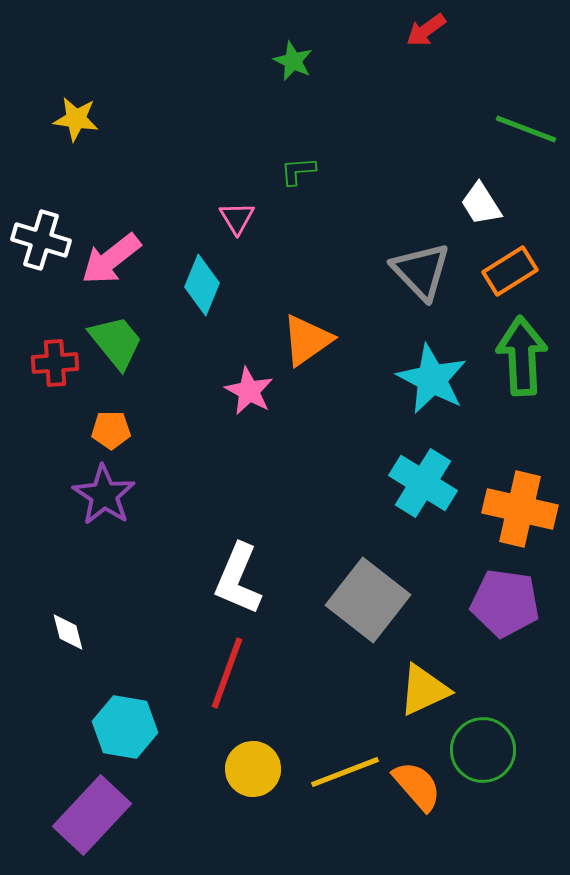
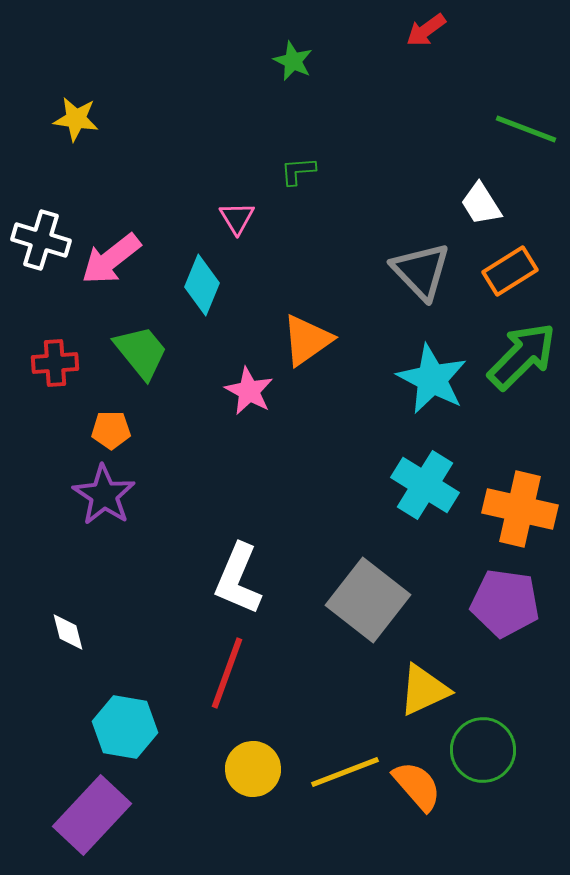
green trapezoid: moved 25 px right, 10 px down
green arrow: rotated 48 degrees clockwise
cyan cross: moved 2 px right, 2 px down
